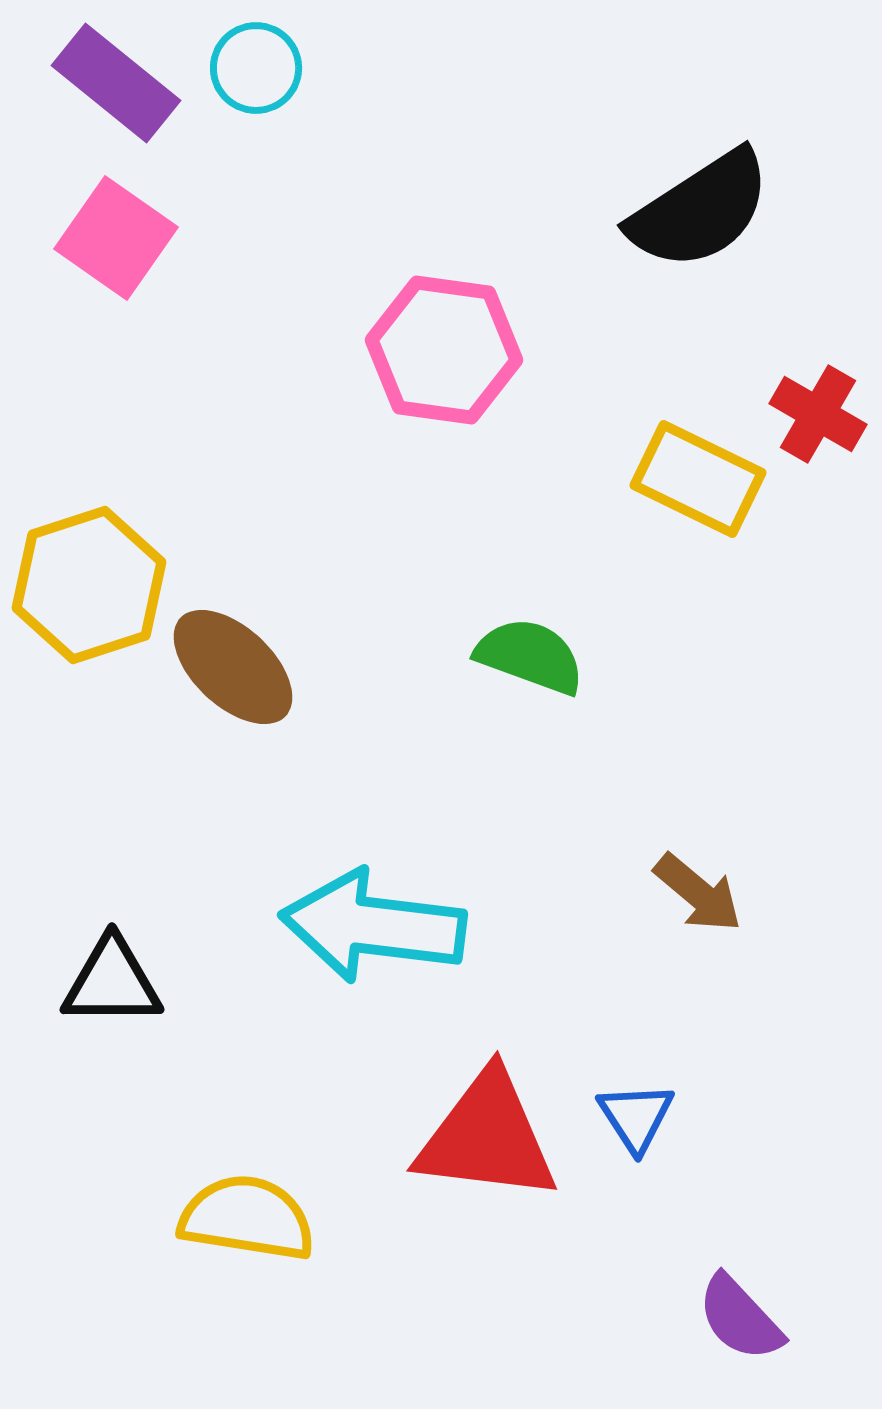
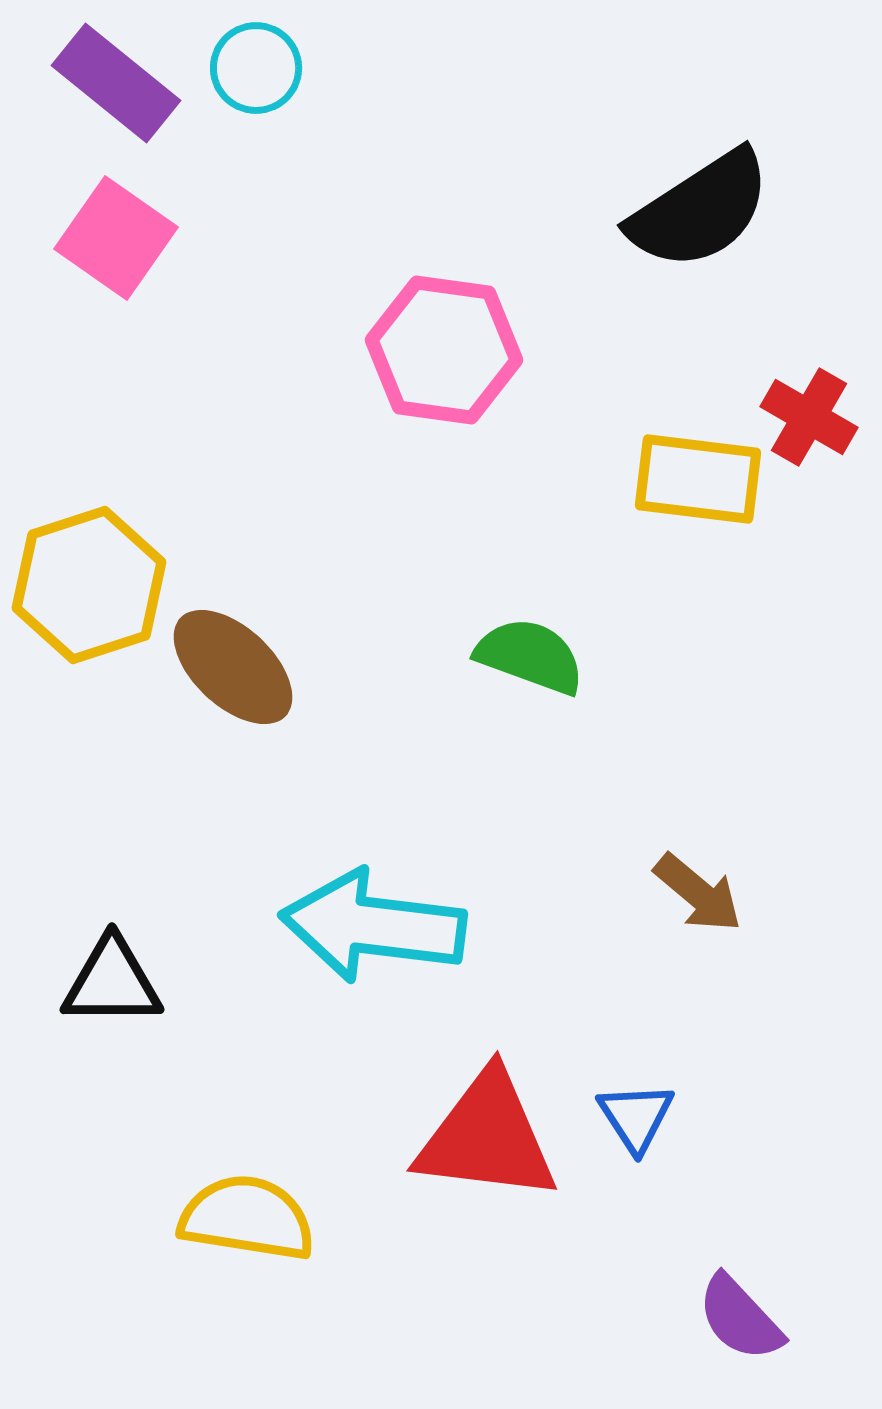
red cross: moved 9 px left, 3 px down
yellow rectangle: rotated 19 degrees counterclockwise
